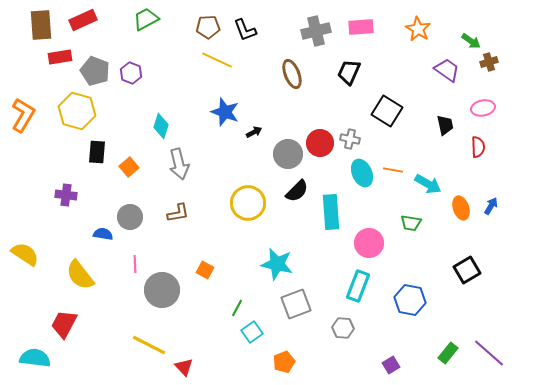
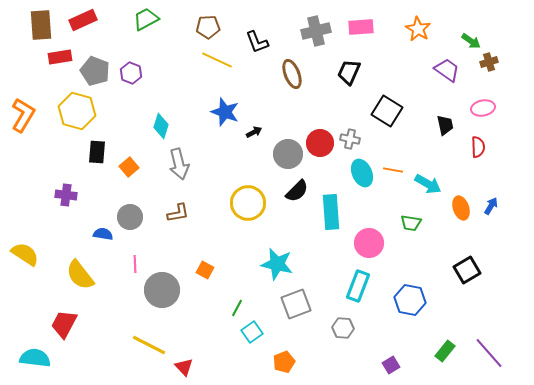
black L-shape at (245, 30): moved 12 px right, 12 px down
green rectangle at (448, 353): moved 3 px left, 2 px up
purple line at (489, 353): rotated 8 degrees clockwise
